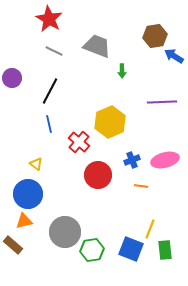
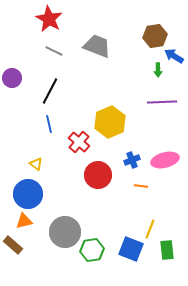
green arrow: moved 36 px right, 1 px up
green rectangle: moved 2 px right
